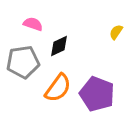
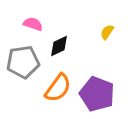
yellow semicircle: moved 9 px left
